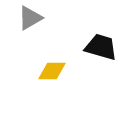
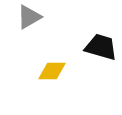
gray triangle: moved 1 px left, 1 px up
